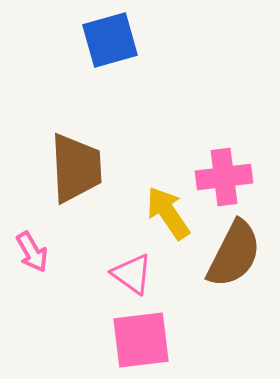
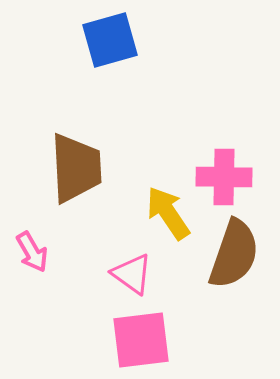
pink cross: rotated 8 degrees clockwise
brown semicircle: rotated 8 degrees counterclockwise
